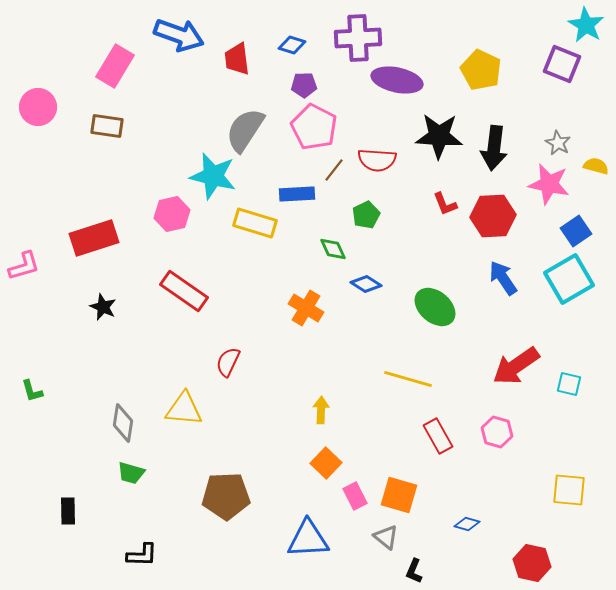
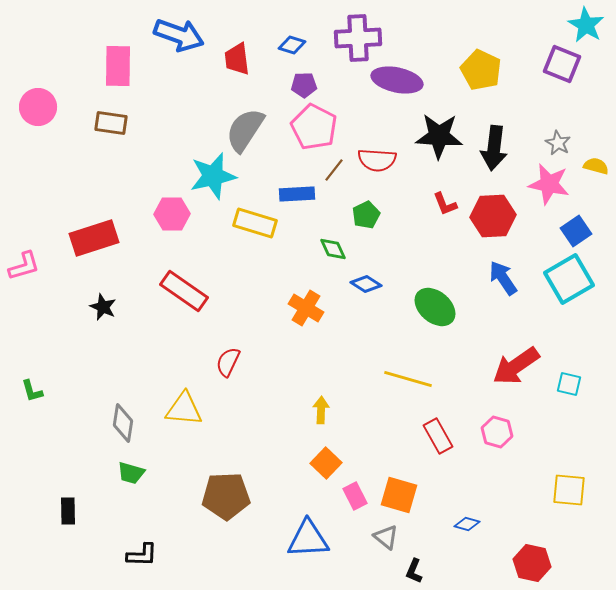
pink rectangle at (115, 66): moved 3 px right; rotated 30 degrees counterclockwise
brown rectangle at (107, 126): moved 4 px right, 3 px up
cyan star at (213, 176): rotated 27 degrees counterclockwise
pink hexagon at (172, 214): rotated 12 degrees clockwise
